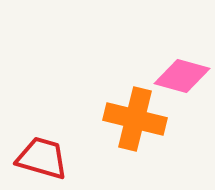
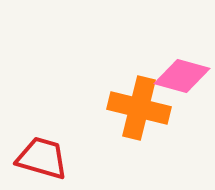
orange cross: moved 4 px right, 11 px up
